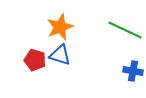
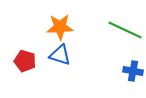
orange star: rotated 20 degrees clockwise
red pentagon: moved 10 px left, 1 px down
